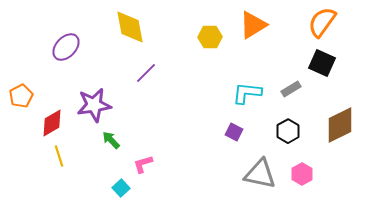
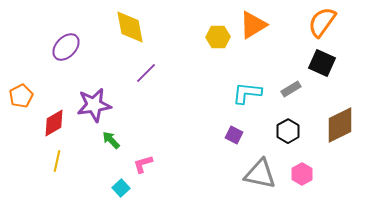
yellow hexagon: moved 8 px right
red diamond: moved 2 px right
purple square: moved 3 px down
yellow line: moved 2 px left, 5 px down; rotated 30 degrees clockwise
